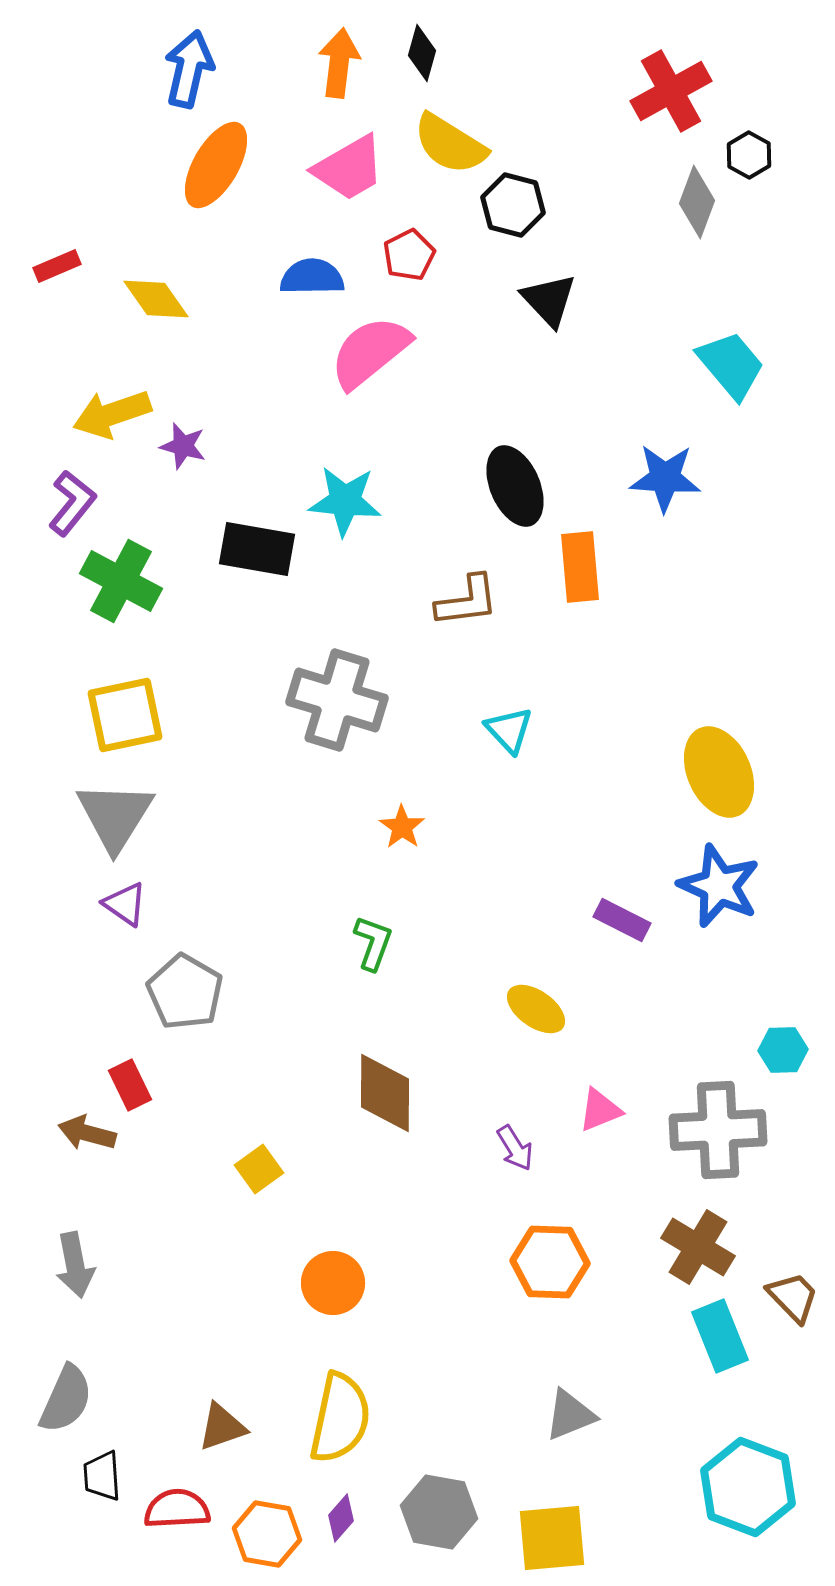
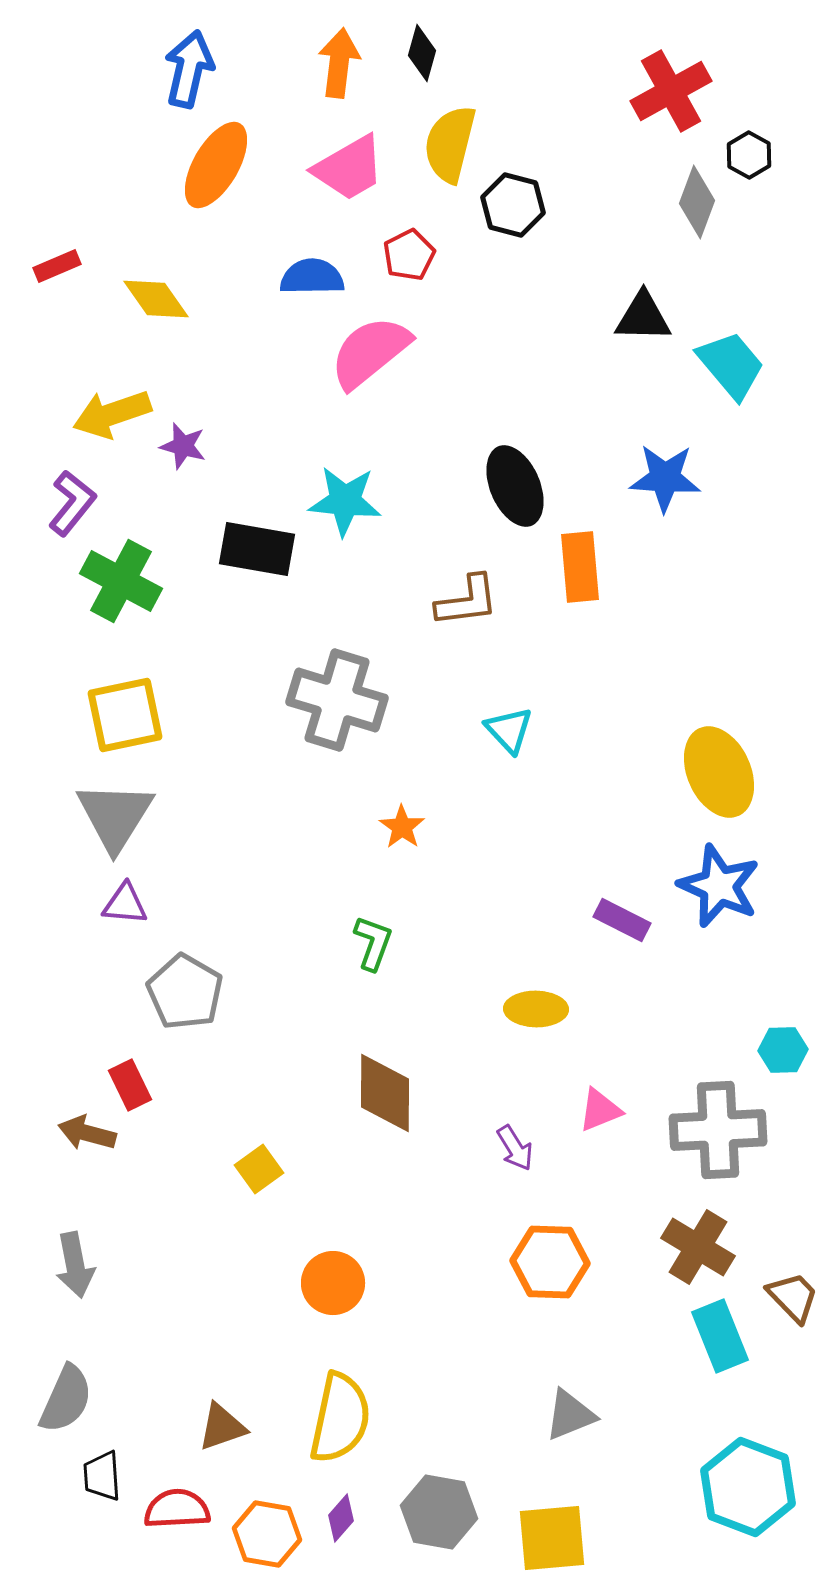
yellow semicircle at (450, 144): rotated 72 degrees clockwise
black triangle at (549, 300): moved 94 px right, 17 px down; rotated 46 degrees counterclockwise
purple triangle at (125, 904): rotated 30 degrees counterclockwise
yellow ellipse at (536, 1009): rotated 34 degrees counterclockwise
